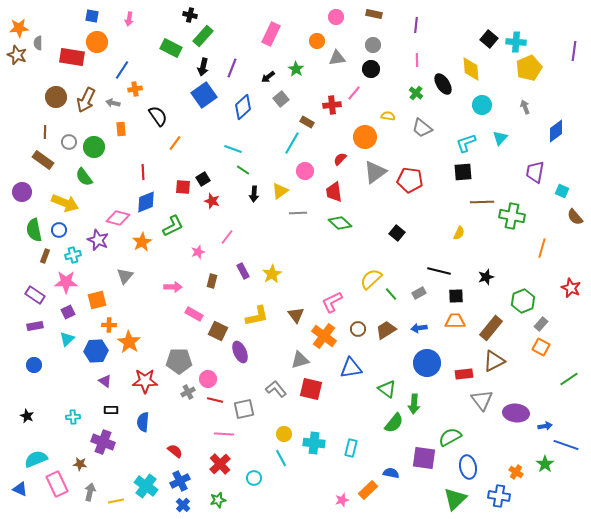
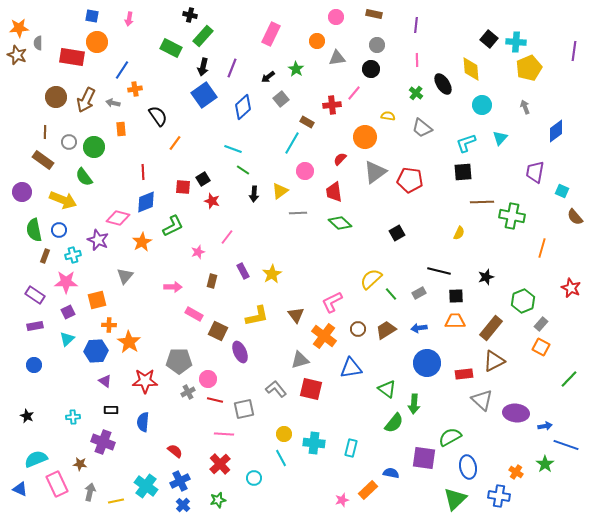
gray circle at (373, 45): moved 4 px right
yellow arrow at (65, 203): moved 2 px left, 3 px up
black square at (397, 233): rotated 21 degrees clockwise
green line at (569, 379): rotated 12 degrees counterclockwise
gray triangle at (482, 400): rotated 10 degrees counterclockwise
